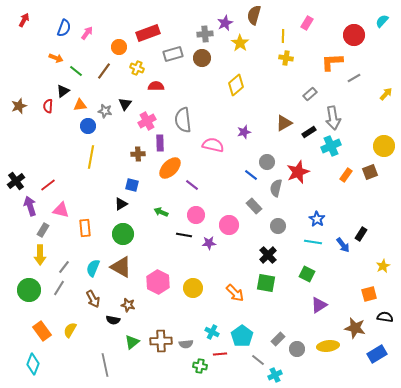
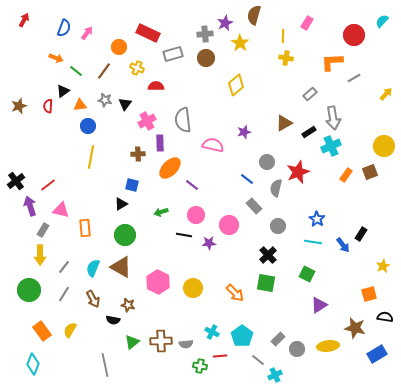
red rectangle at (148, 33): rotated 45 degrees clockwise
brown circle at (202, 58): moved 4 px right
gray star at (105, 111): moved 11 px up
blue line at (251, 175): moved 4 px left, 4 px down
green arrow at (161, 212): rotated 40 degrees counterclockwise
green circle at (123, 234): moved 2 px right, 1 px down
gray line at (59, 288): moved 5 px right, 6 px down
red line at (220, 354): moved 2 px down
